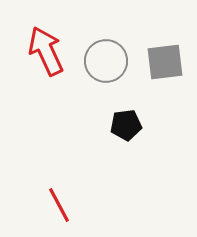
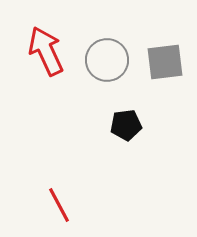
gray circle: moved 1 px right, 1 px up
